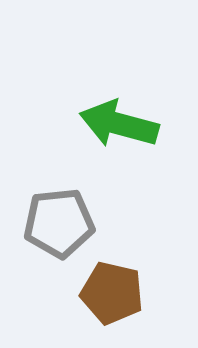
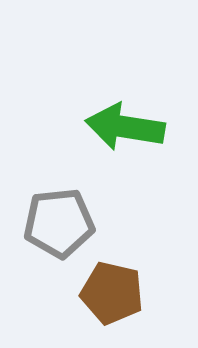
green arrow: moved 6 px right, 3 px down; rotated 6 degrees counterclockwise
